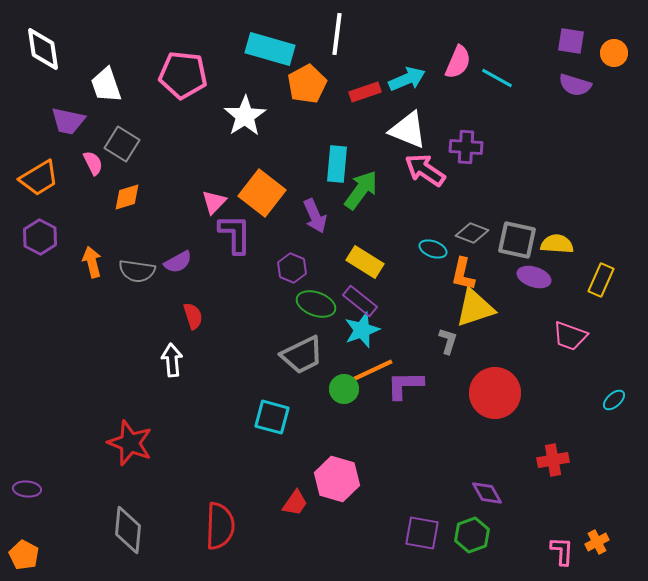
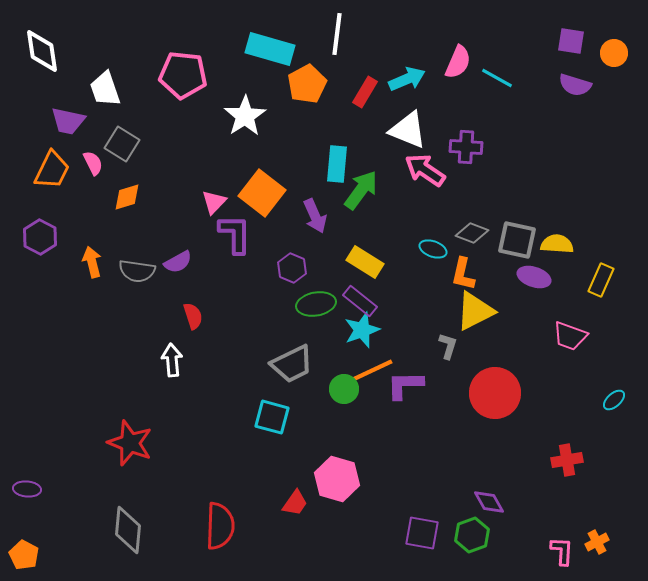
white diamond at (43, 49): moved 1 px left, 2 px down
white trapezoid at (106, 85): moved 1 px left, 4 px down
red rectangle at (365, 92): rotated 40 degrees counterclockwise
orange trapezoid at (39, 178): moved 13 px right, 8 px up; rotated 33 degrees counterclockwise
green ellipse at (316, 304): rotated 30 degrees counterclockwise
yellow triangle at (475, 308): moved 3 px down; rotated 9 degrees counterclockwise
gray L-shape at (448, 341): moved 5 px down
gray trapezoid at (302, 355): moved 10 px left, 9 px down
red cross at (553, 460): moved 14 px right
purple diamond at (487, 493): moved 2 px right, 9 px down
